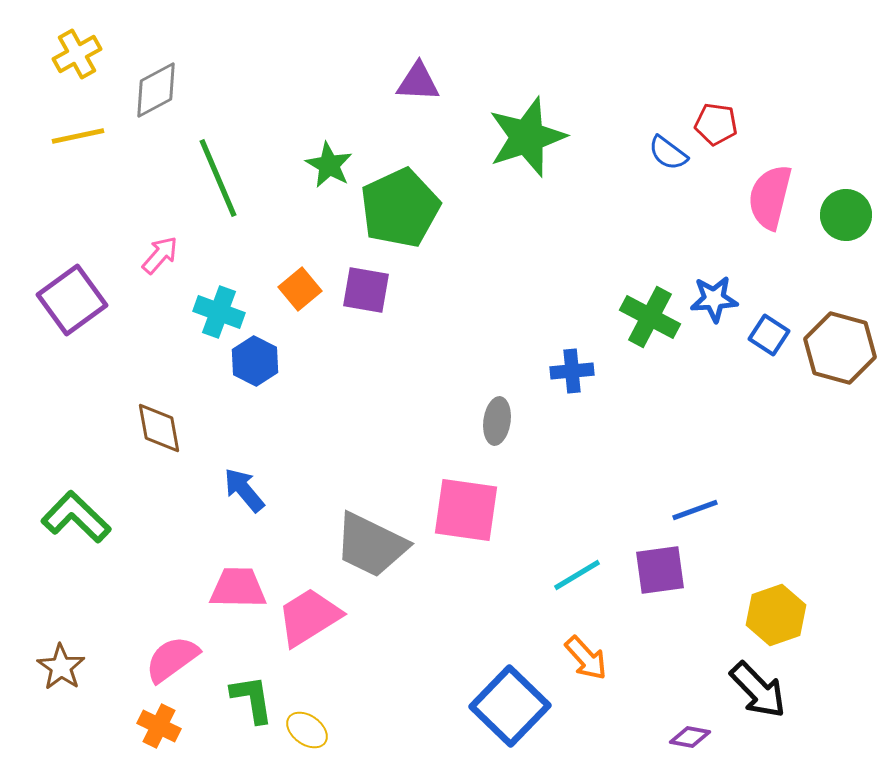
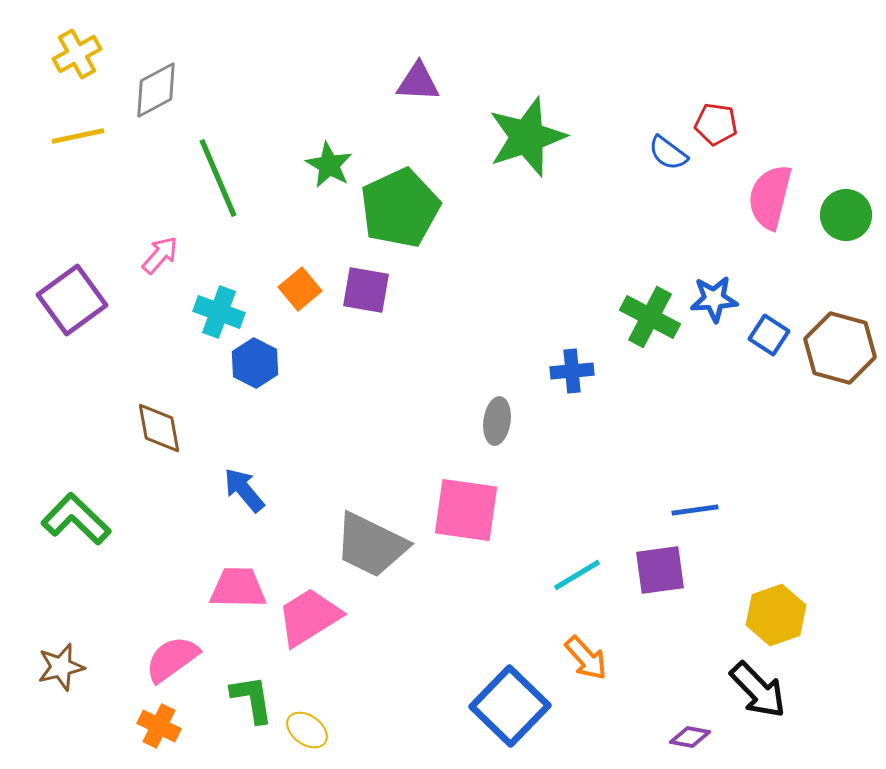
blue hexagon at (255, 361): moved 2 px down
blue line at (695, 510): rotated 12 degrees clockwise
green L-shape at (76, 517): moved 2 px down
brown star at (61, 667): rotated 24 degrees clockwise
